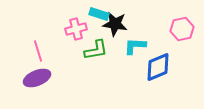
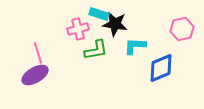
pink cross: moved 2 px right
pink line: moved 2 px down
blue diamond: moved 3 px right, 1 px down
purple ellipse: moved 2 px left, 3 px up; rotated 8 degrees counterclockwise
